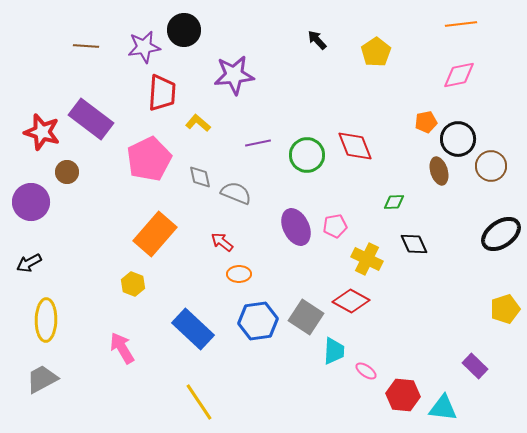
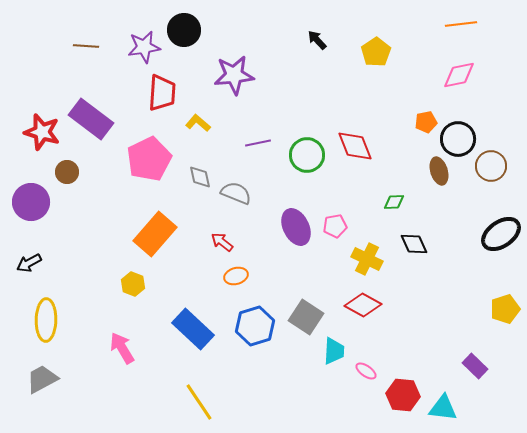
orange ellipse at (239, 274): moved 3 px left, 2 px down; rotated 15 degrees counterclockwise
red diamond at (351, 301): moved 12 px right, 4 px down
blue hexagon at (258, 321): moved 3 px left, 5 px down; rotated 9 degrees counterclockwise
